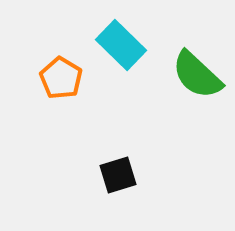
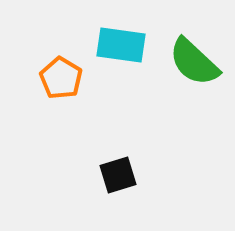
cyan rectangle: rotated 36 degrees counterclockwise
green semicircle: moved 3 px left, 13 px up
